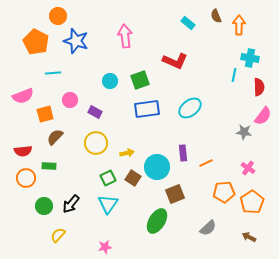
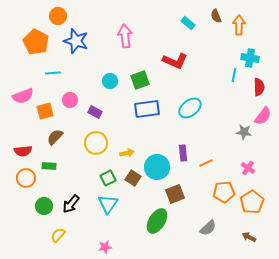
orange square at (45, 114): moved 3 px up
